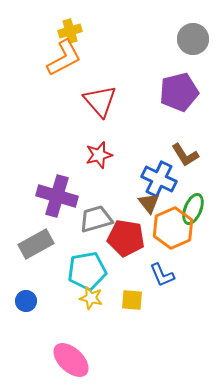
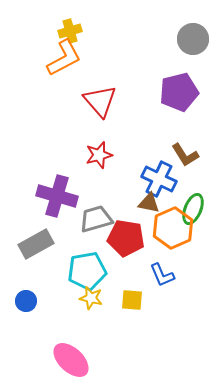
brown triangle: rotated 40 degrees counterclockwise
